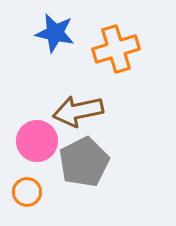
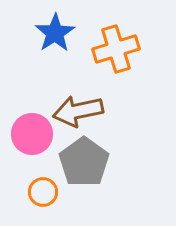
blue star: rotated 27 degrees clockwise
pink circle: moved 5 px left, 7 px up
gray pentagon: rotated 9 degrees counterclockwise
orange circle: moved 16 px right
